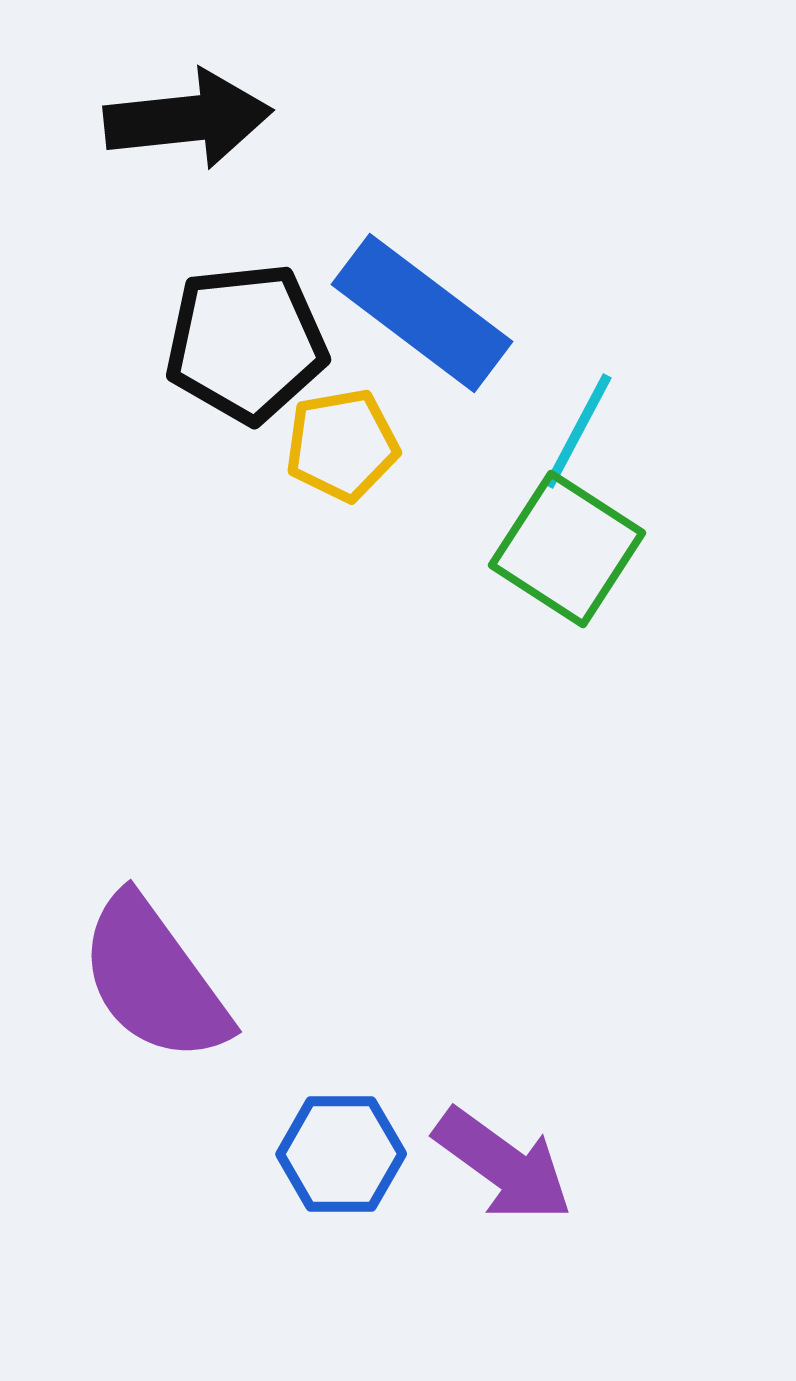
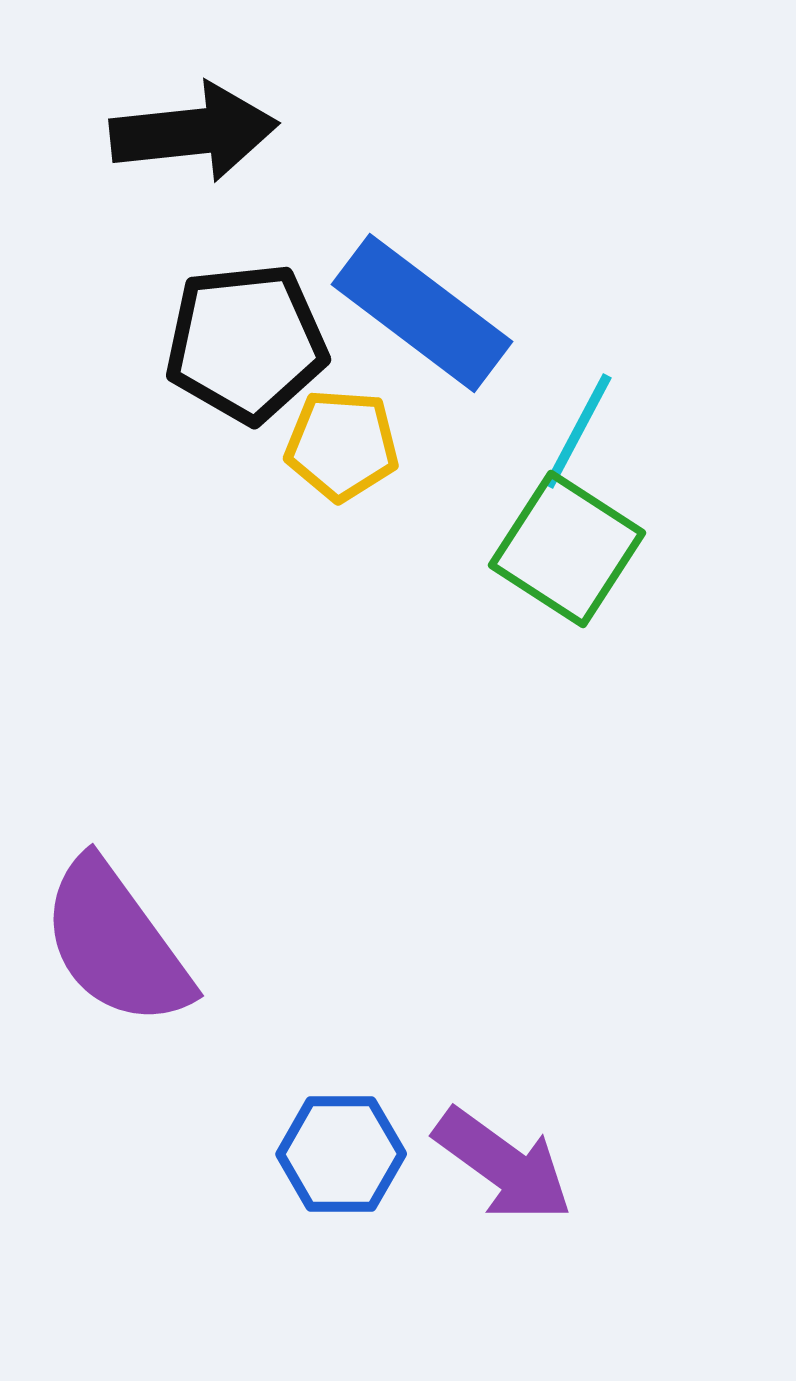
black arrow: moved 6 px right, 13 px down
yellow pentagon: rotated 14 degrees clockwise
purple semicircle: moved 38 px left, 36 px up
